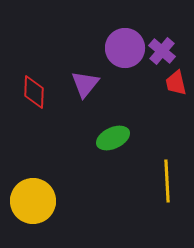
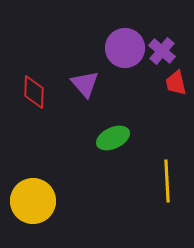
purple triangle: rotated 20 degrees counterclockwise
